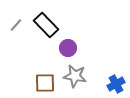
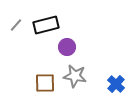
black rectangle: rotated 60 degrees counterclockwise
purple circle: moved 1 px left, 1 px up
blue cross: rotated 18 degrees counterclockwise
